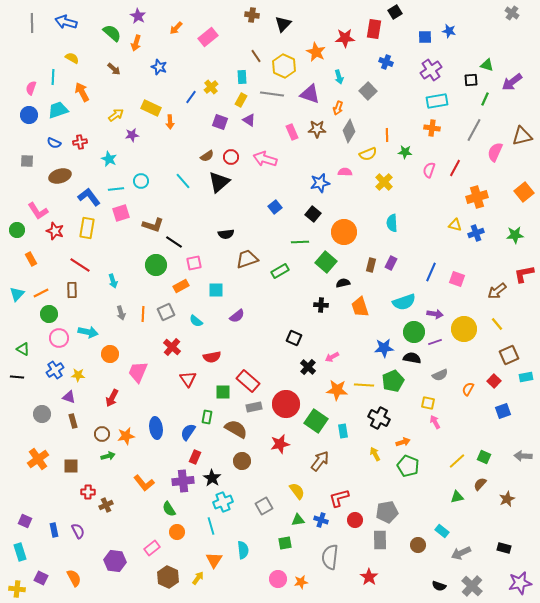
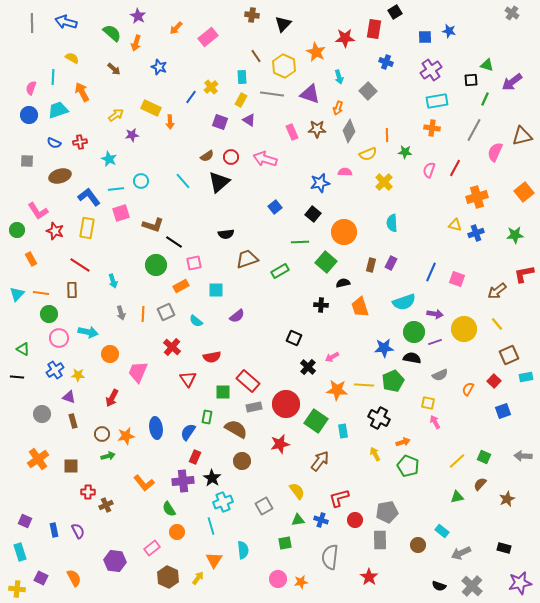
orange line at (41, 293): rotated 35 degrees clockwise
